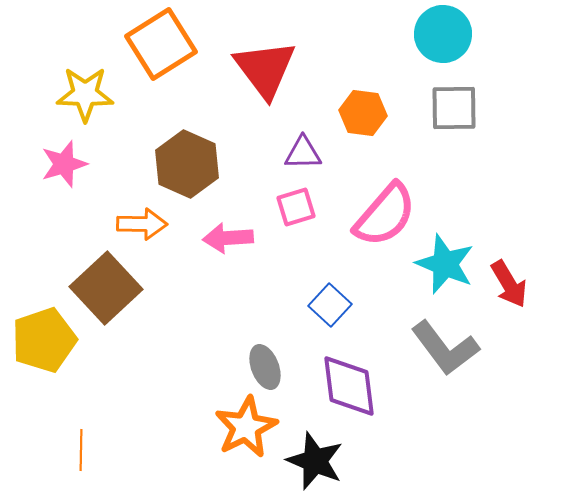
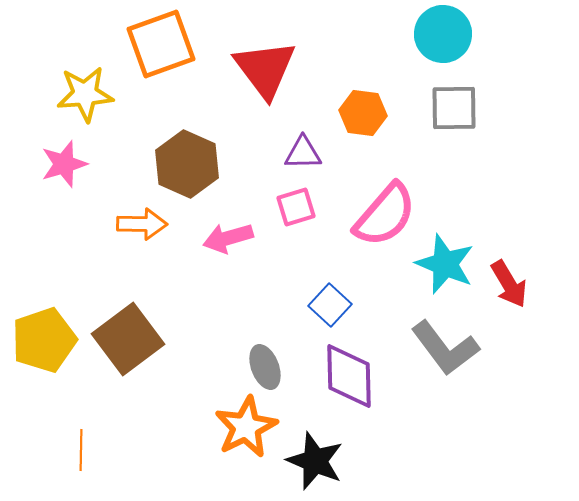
orange square: rotated 12 degrees clockwise
yellow star: rotated 6 degrees counterclockwise
pink arrow: rotated 12 degrees counterclockwise
brown square: moved 22 px right, 51 px down; rotated 6 degrees clockwise
purple diamond: moved 10 px up; rotated 6 degrees clockwise
